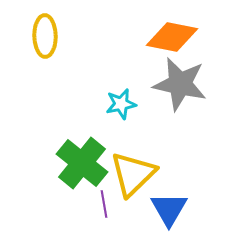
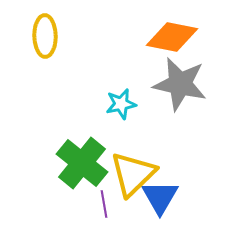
blue triangle: moved 9 px left, 12 px up
